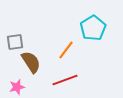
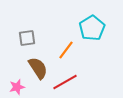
cyan pentagon: moved 1 px left
gray square: moved 12 px right, 4 px up
brown semicircle: moved 7 px right, 6 px down
red line: moved 2 px down; rotated 10 degrees counterclockwise
